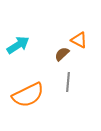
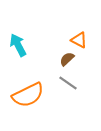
cyan arrow: rotated 85 degrees counterclockwise
brown semicircle: moved 5 px right, 5 px down
gray line: moved 1 px down; rotated 60 degrees counterclockwise
